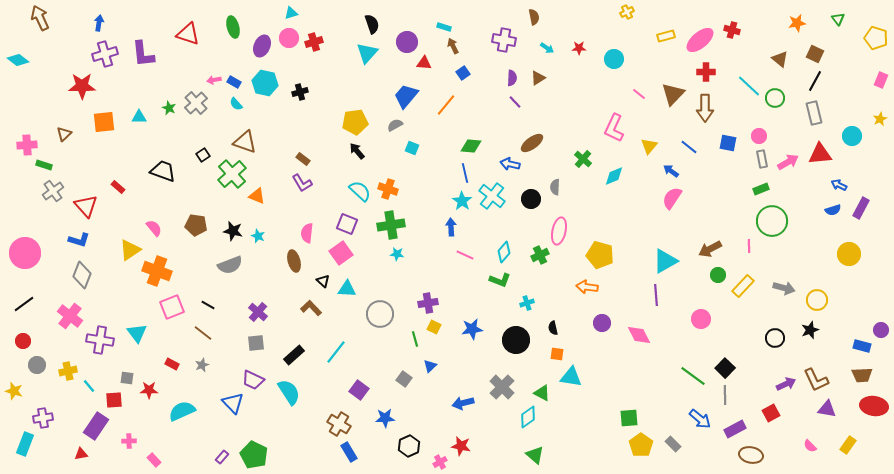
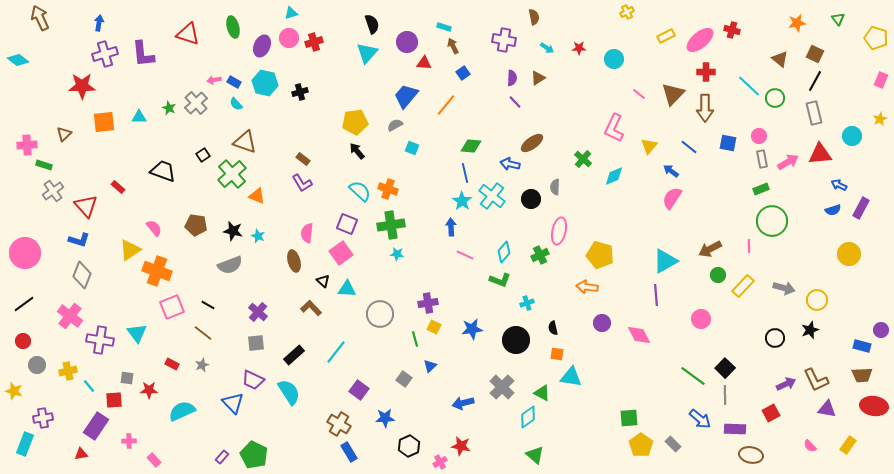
yellow rectangle at (666, 36): rotated 12 degrees counterclockwise
purple rectangle at (735, 429): rotated 30 degrees clockwise
